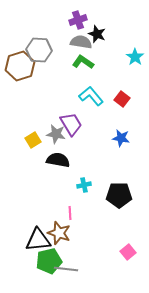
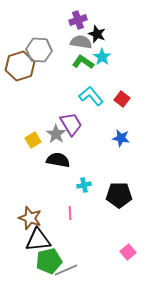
cyan star: moved 33 px left
gray star: rotated 24 degrees clockwise
brown star: moved 29 px left, 15 px up
gray line: moved 1 px down; rotated 30 degrees counterclockwise
